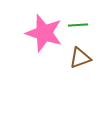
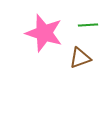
green line: moved 10 px right
